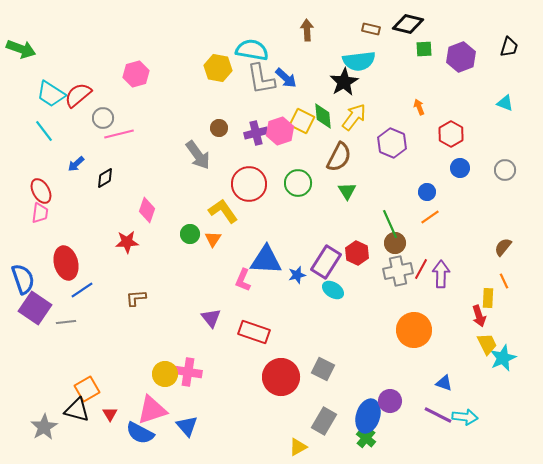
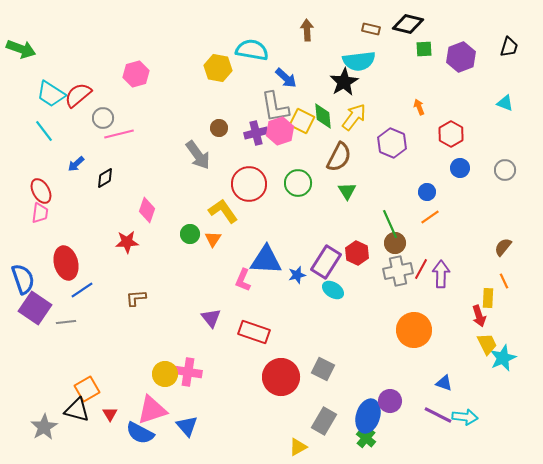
gray L-shape at (261, 79): moved 14 px right, 28 px down
